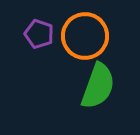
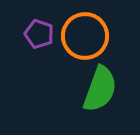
green semicircle: moved 2 px right, 3 px down
